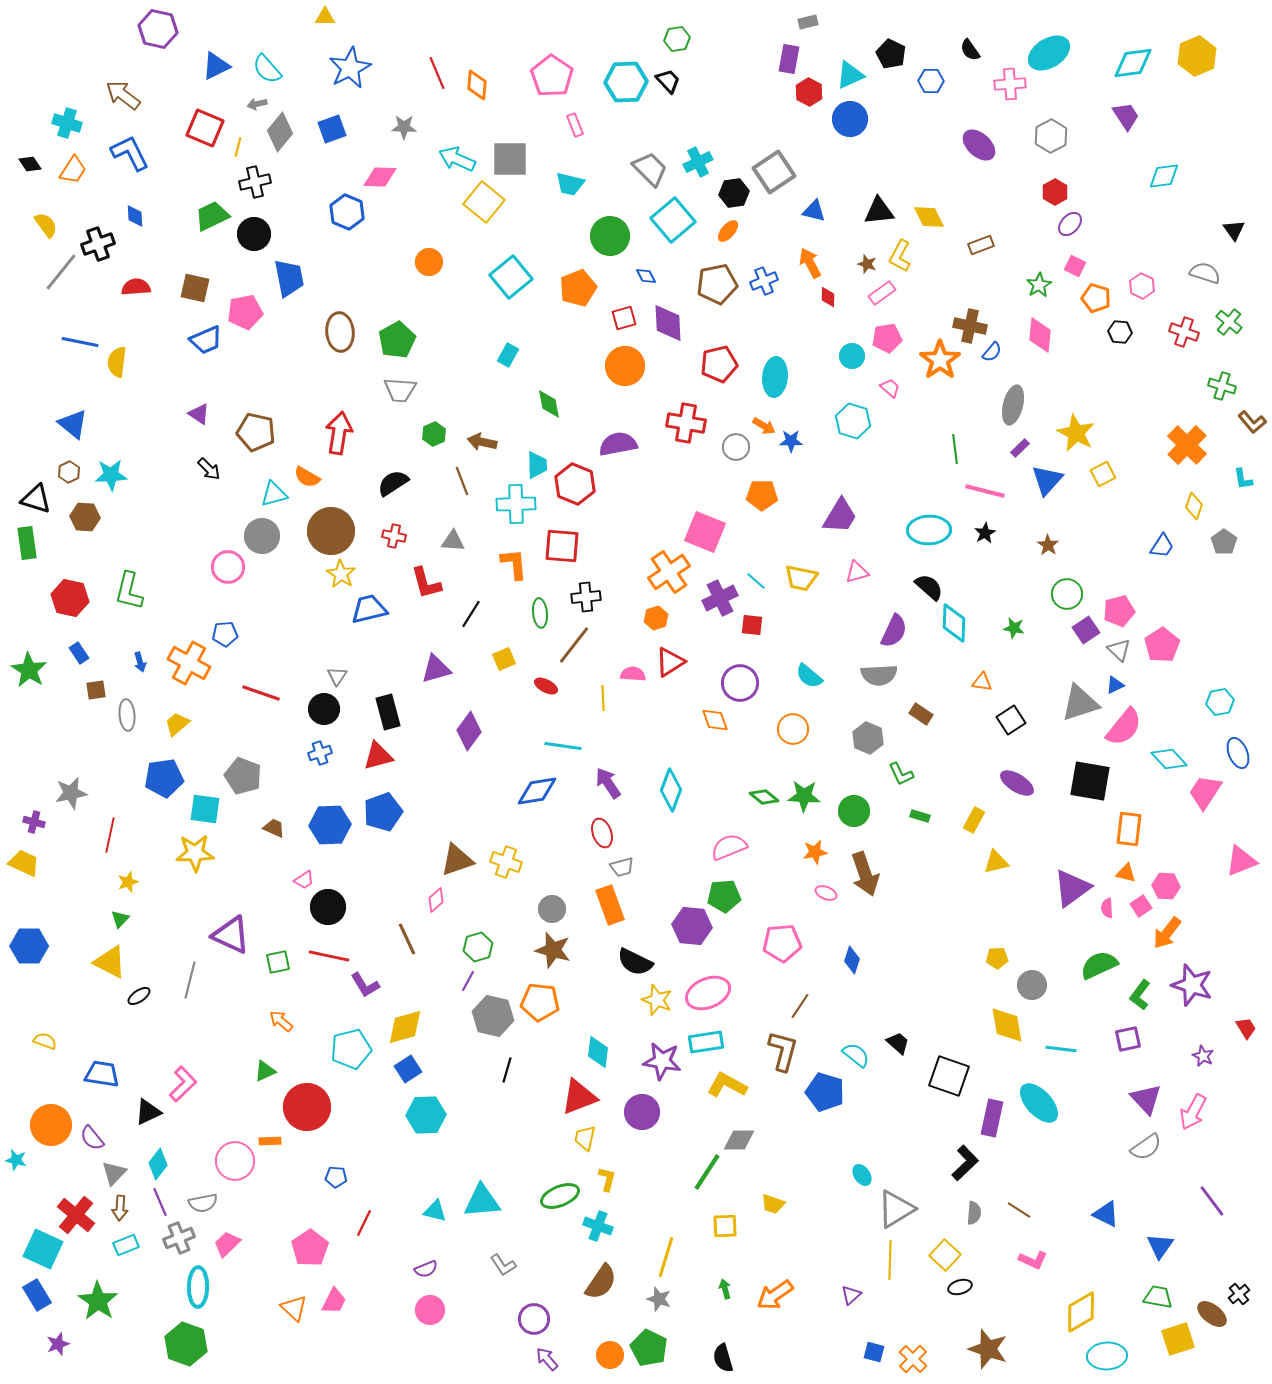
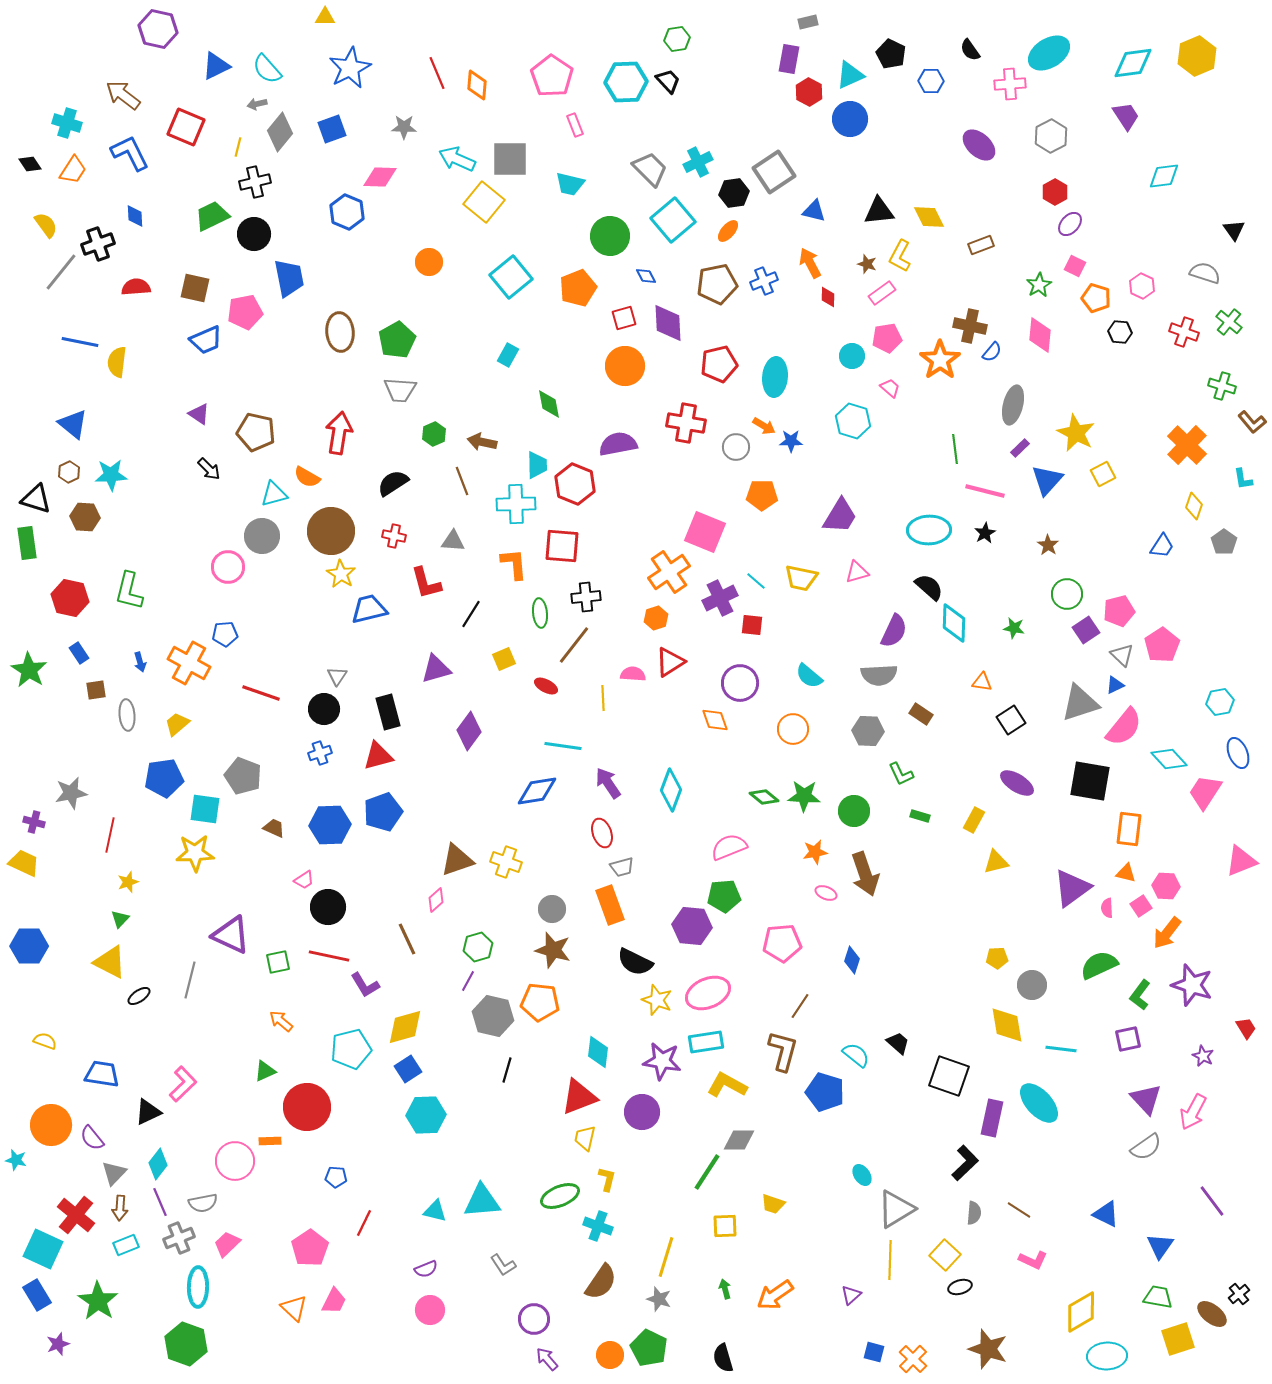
red square at (205, 128): moved 19 px left, 1 px up
gray triangle at (1119, 650): moved 3 px right, 5 px down
gray hexagon at (868, 738): moved 7 px up; rotated 20 degrees counterclockwise
